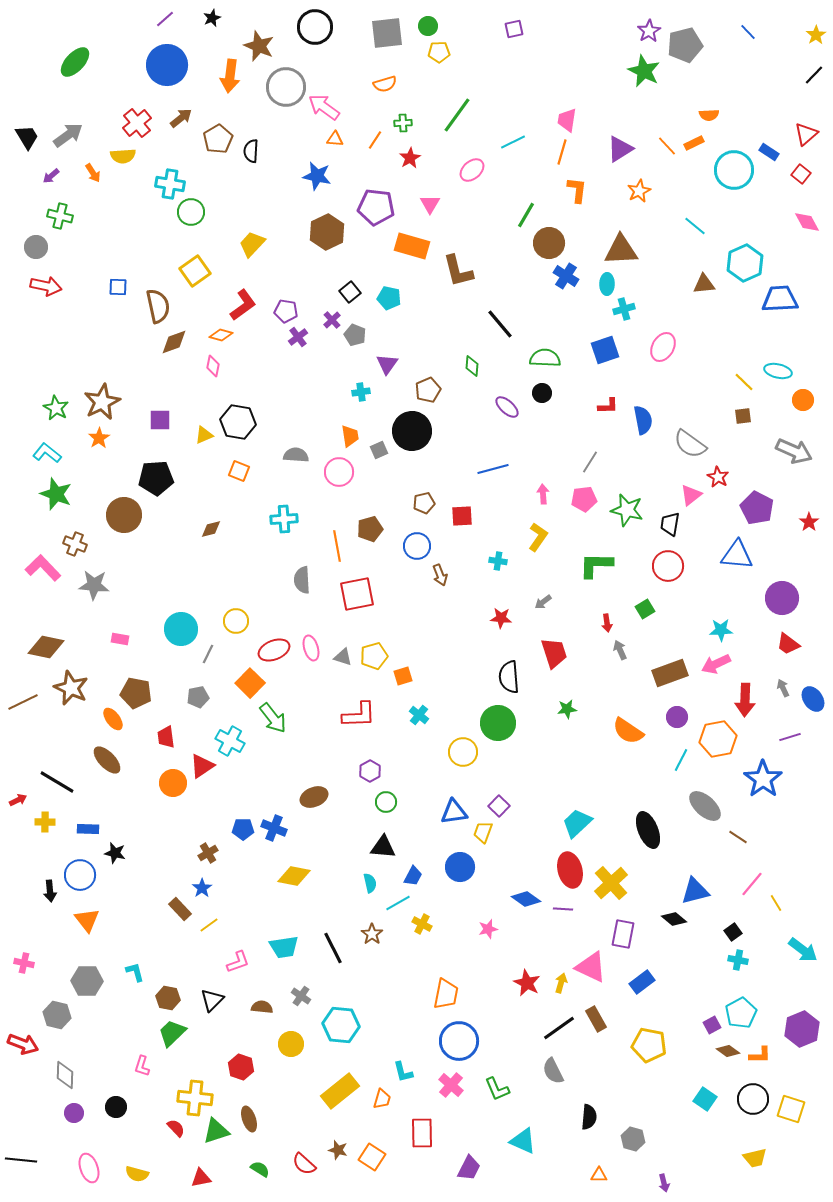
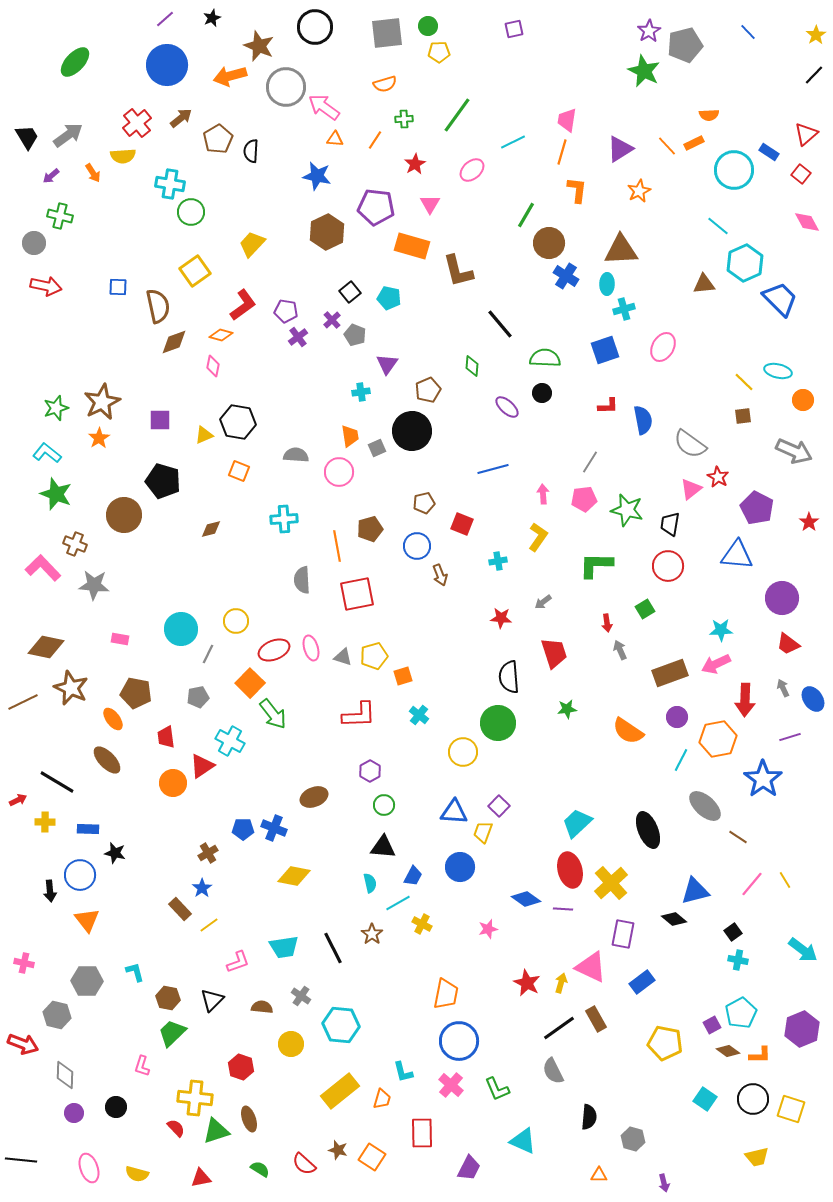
orange arrow at (230, 76): rotated 68 degrees clockwise
green cross at (403, 123): moved 1 px right, 4 px up
red star at (410, 158): moved 5 px right, 6 px down
cyan line at (695, 226): moved 23 px right
gray circle at (36, 247): moved 2 px left, 4 px up
blue trapezoid at (780, 299): rotated 48 degrees clockwise
green star at (56, 408): rotated 25 degrees clockwise
gray square at (379, 450): moved 2 px left, 2 px up
black pentagon at (156, 478): moved 7 px right, 3 px down; rotated 20 degrees clockwise
pink triangle at (691, 495): moved 6 px up
red square at (462, 516): moved 8 px down; rotated 25 degrees clockwise
cyan cross at (498, 561): rotated 18 degrees counterclockwise
green arrow at (273, 718): moved 4 px up
green circle at (386, 802): moved 2 px left, 3 px down
blue triangle at (454, 812): rotated 12 degrees clockwise
yellow line at (776, 903): moved 9 px right, 23 px up
yellow pentagon at (649, 1045): moved 16 px right, 2 px up
yellow trapezoid at (755, 1158): moved 2 px right, 1 px up
